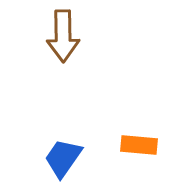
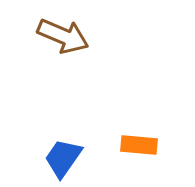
brown arrow: rotated 66 degrees counterclockwise
